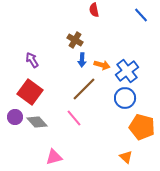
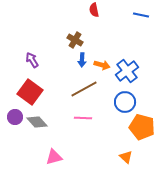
blue line: rotated 35 degrees counterclockwise
brown line: rotated 16 degrees clockwise
blue circle: moved 4 px down
pink line: moved 9 px right; rotated 48 degrees counterclockwise
